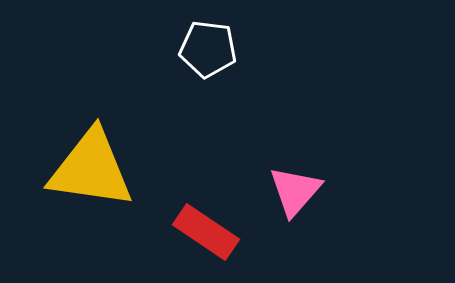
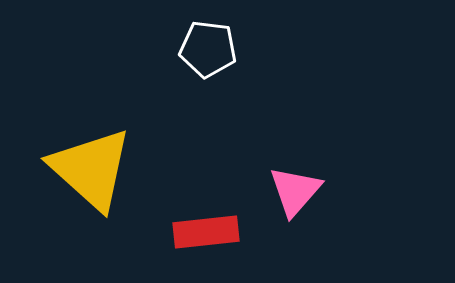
yellow triangle: rotated 34 degrees clockwise
red rectangle: rotated 40 degrees counterclockwise
